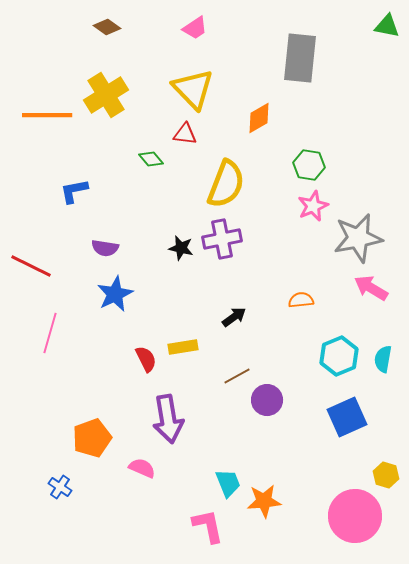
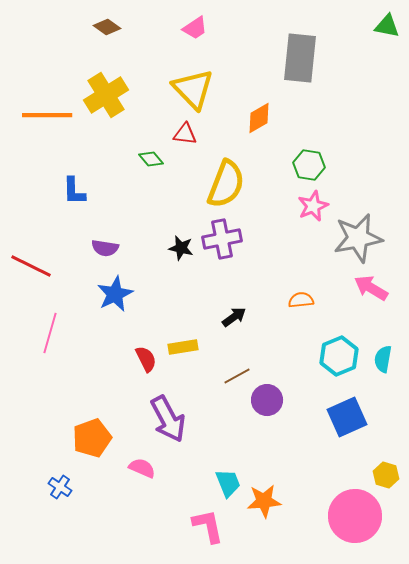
blue L-shape: rotated 80 degrees counterclockwise
purple arrow: rotated 18 degrees counterclockwise
